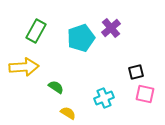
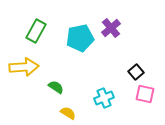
cyan pentagon: moved 1 px left; rotated 8 degrees clockwise
black square: rotated 28 degrees counterclockwise
